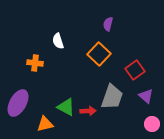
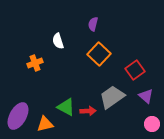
purple semicircle: moved 15 px left
orange cross: rotated 28 degrees counterclockwise
gray trapezoid: rotated 144 degrees counterclockwise
purple ellipse: moved 13 px down
